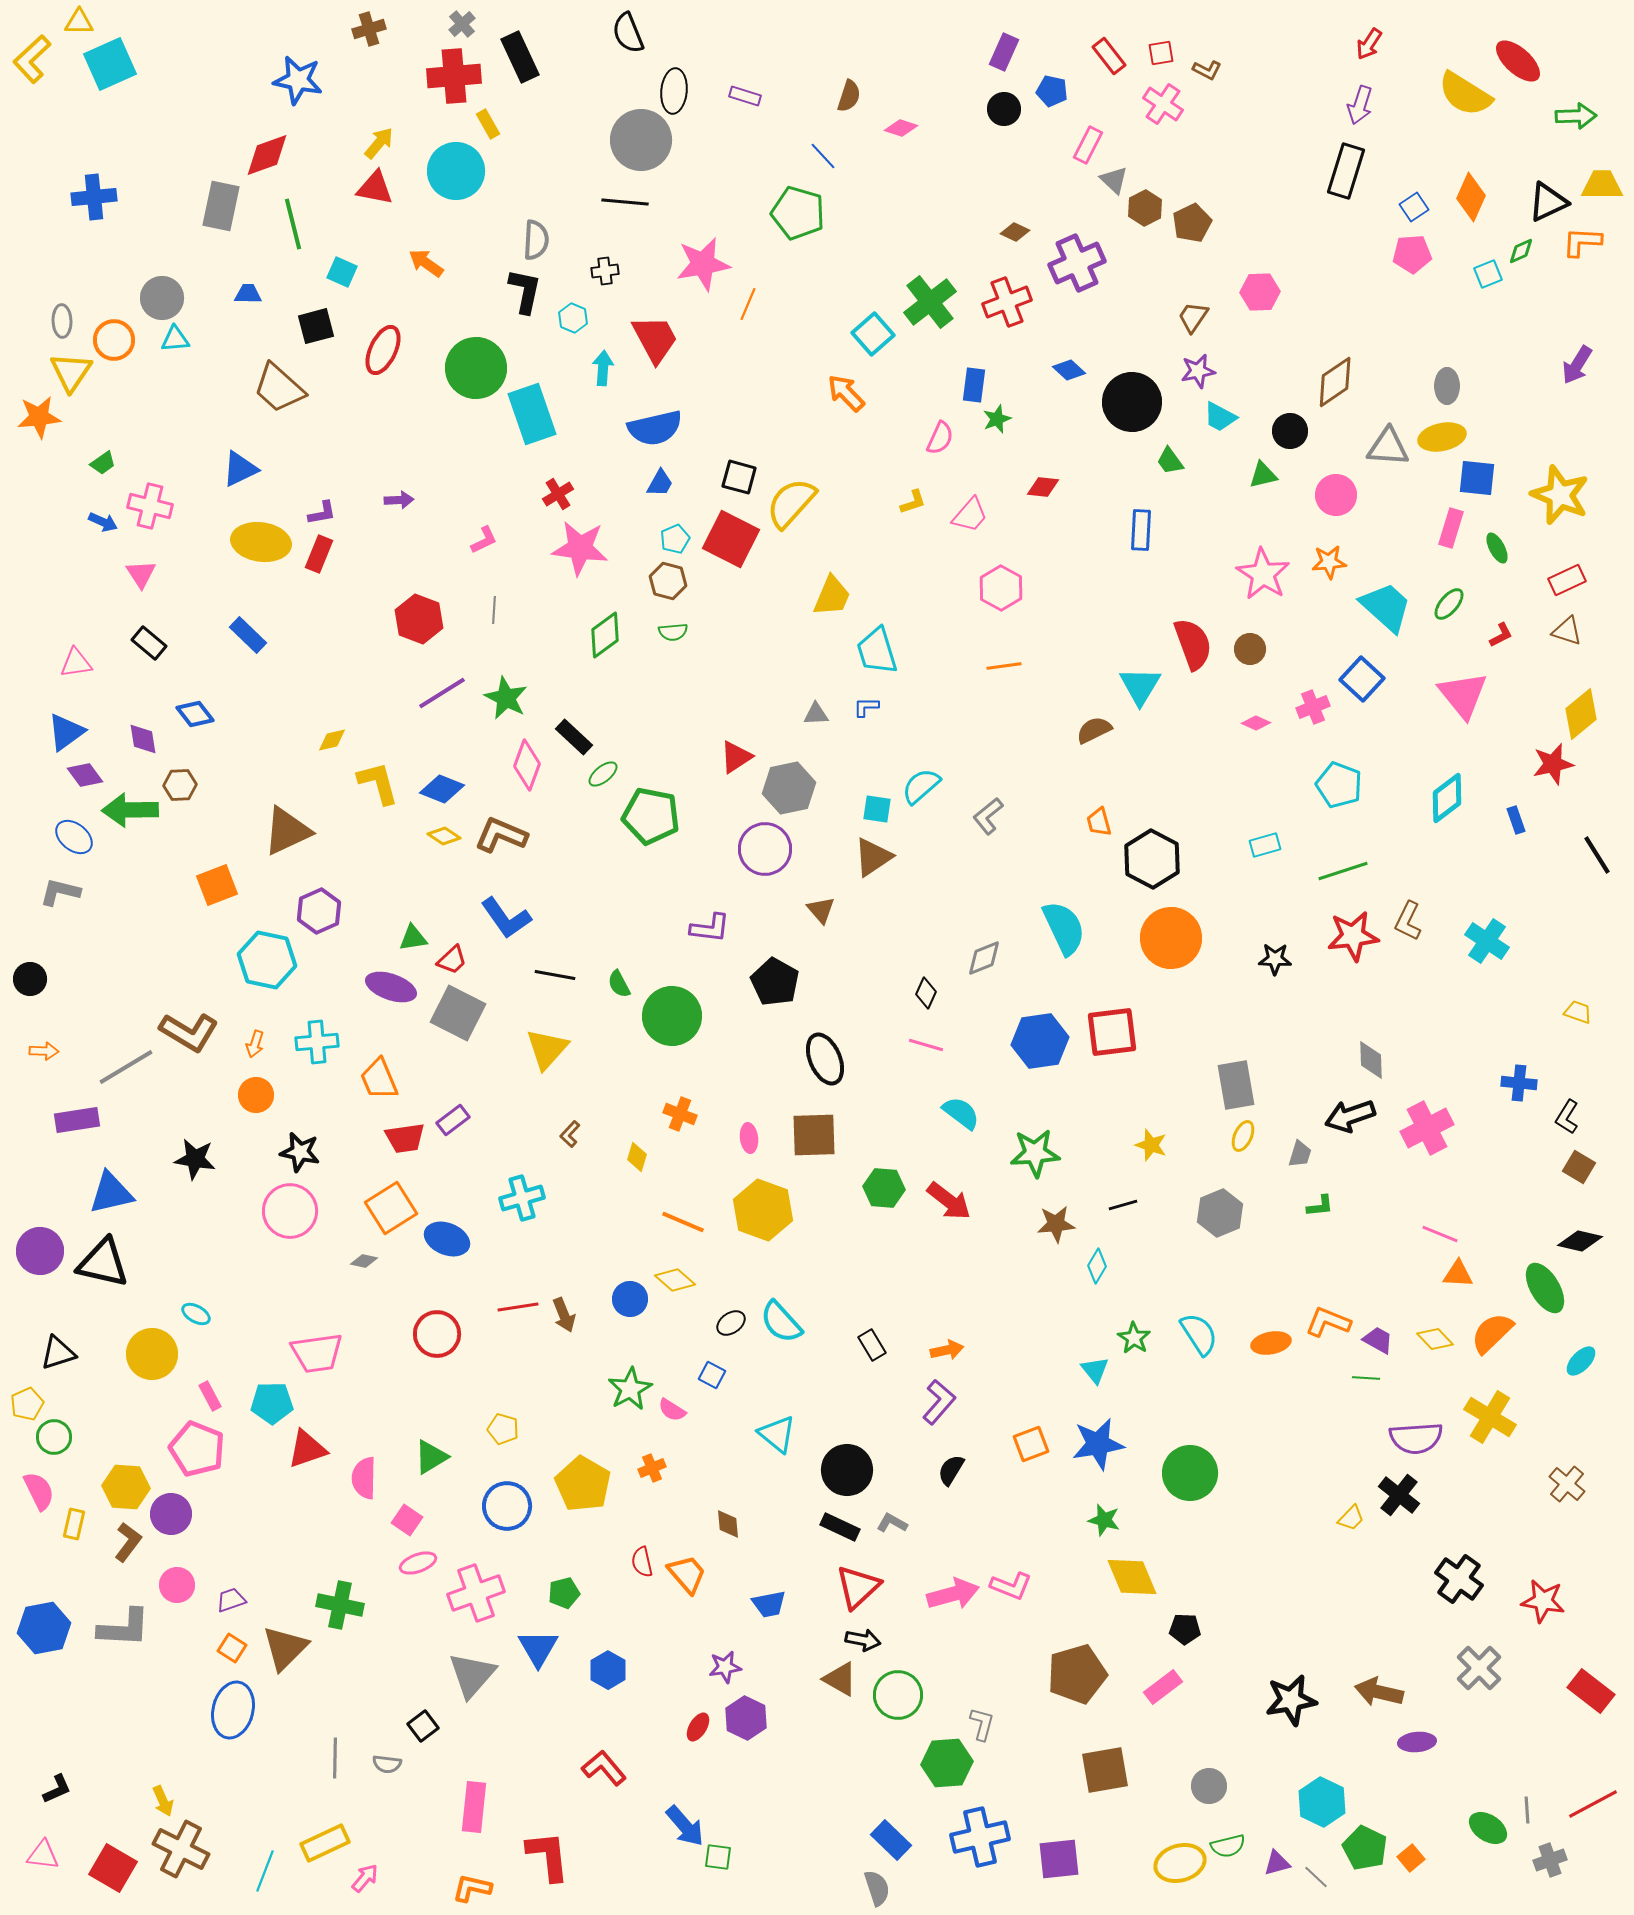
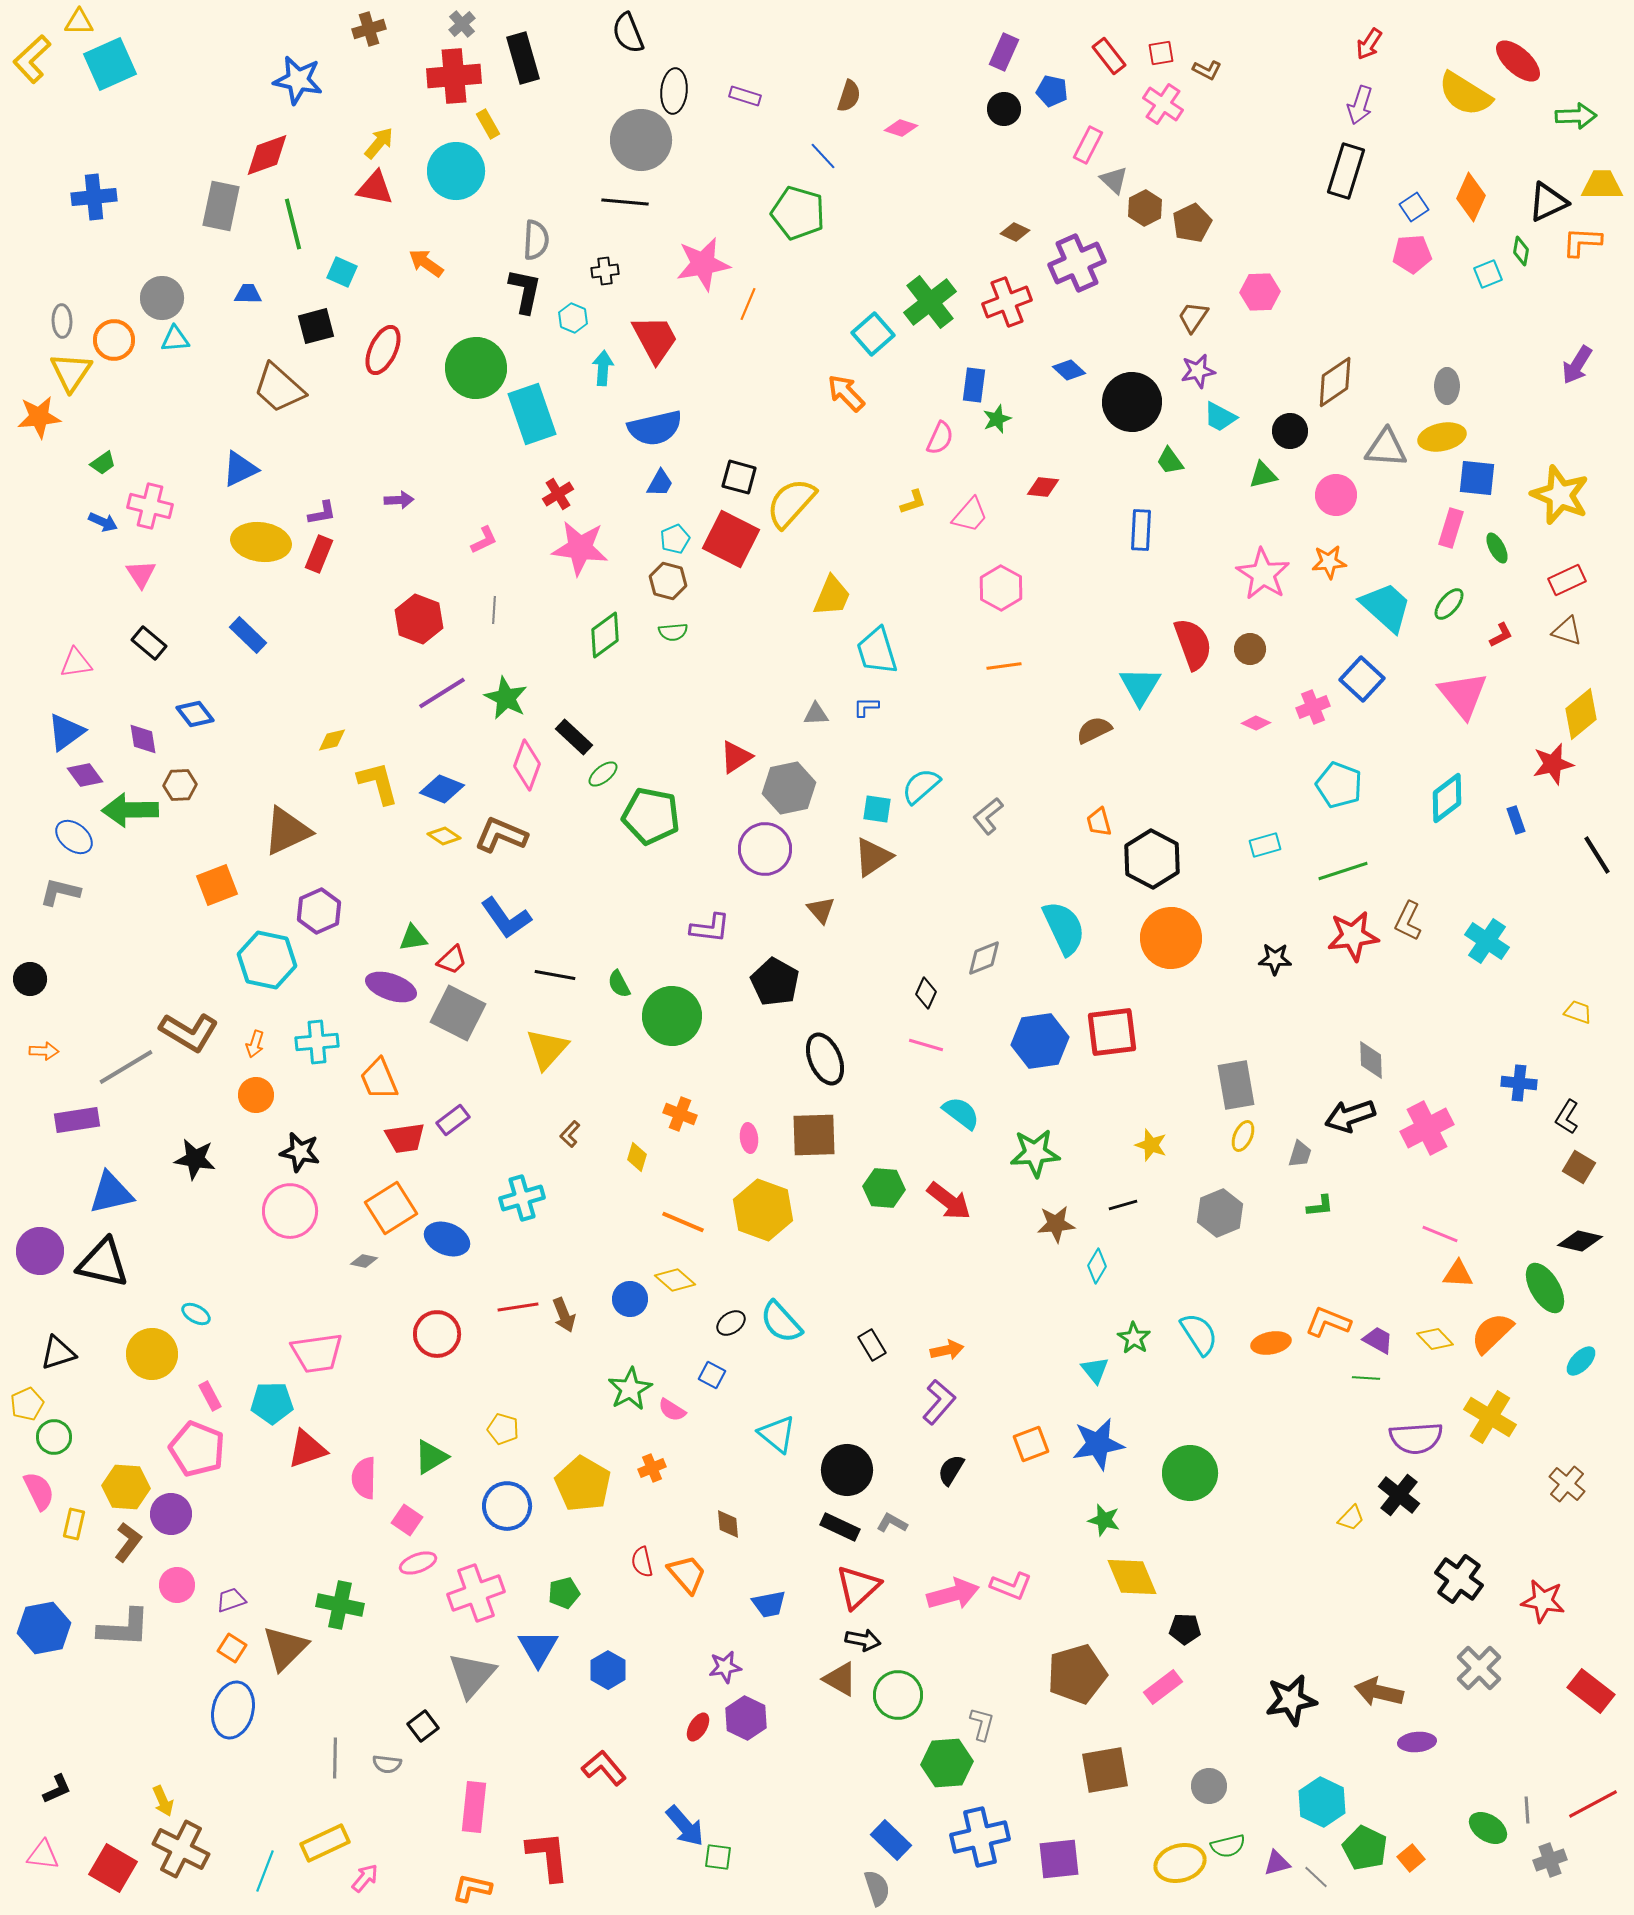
black rectangle at (520, 57): moved 3 px right, 1 px down; rotated 9 degrees clockwise
green diamond at (1521, 251): rotated 56 degrees counterclockwise
gray triangle at (1388, 447): moved 2 px left, 1 px down
